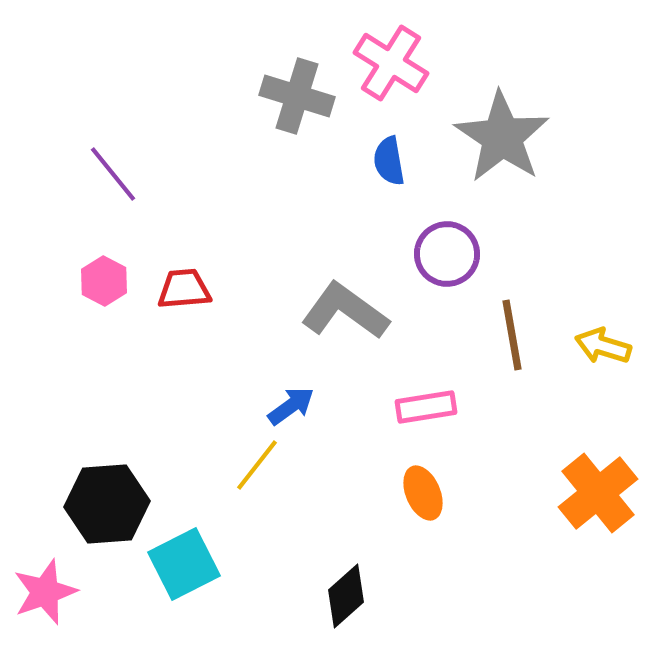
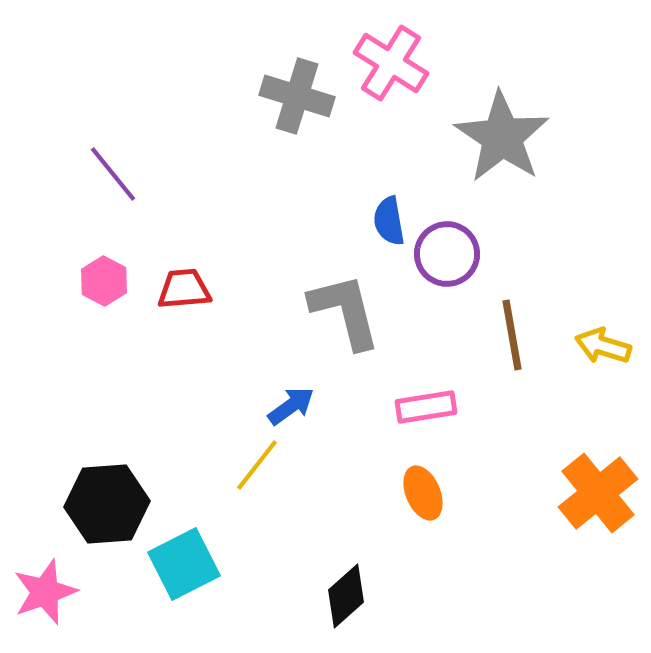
blue semicircle: moved 60 px down
gray L-shape: rotated 40 degrees clockwise
